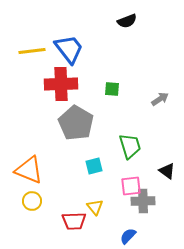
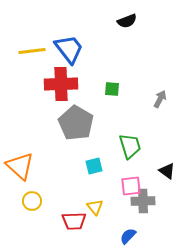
gray arrow: rotated 30 degrees counterclockwise
orange triangle: moved 9 px left, 4 px up; rotated 20 degrees clockwise
